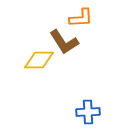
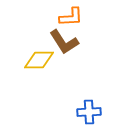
orange L-shape: moved 10 px left, 1 px up
blue cross: moved 1 px right
